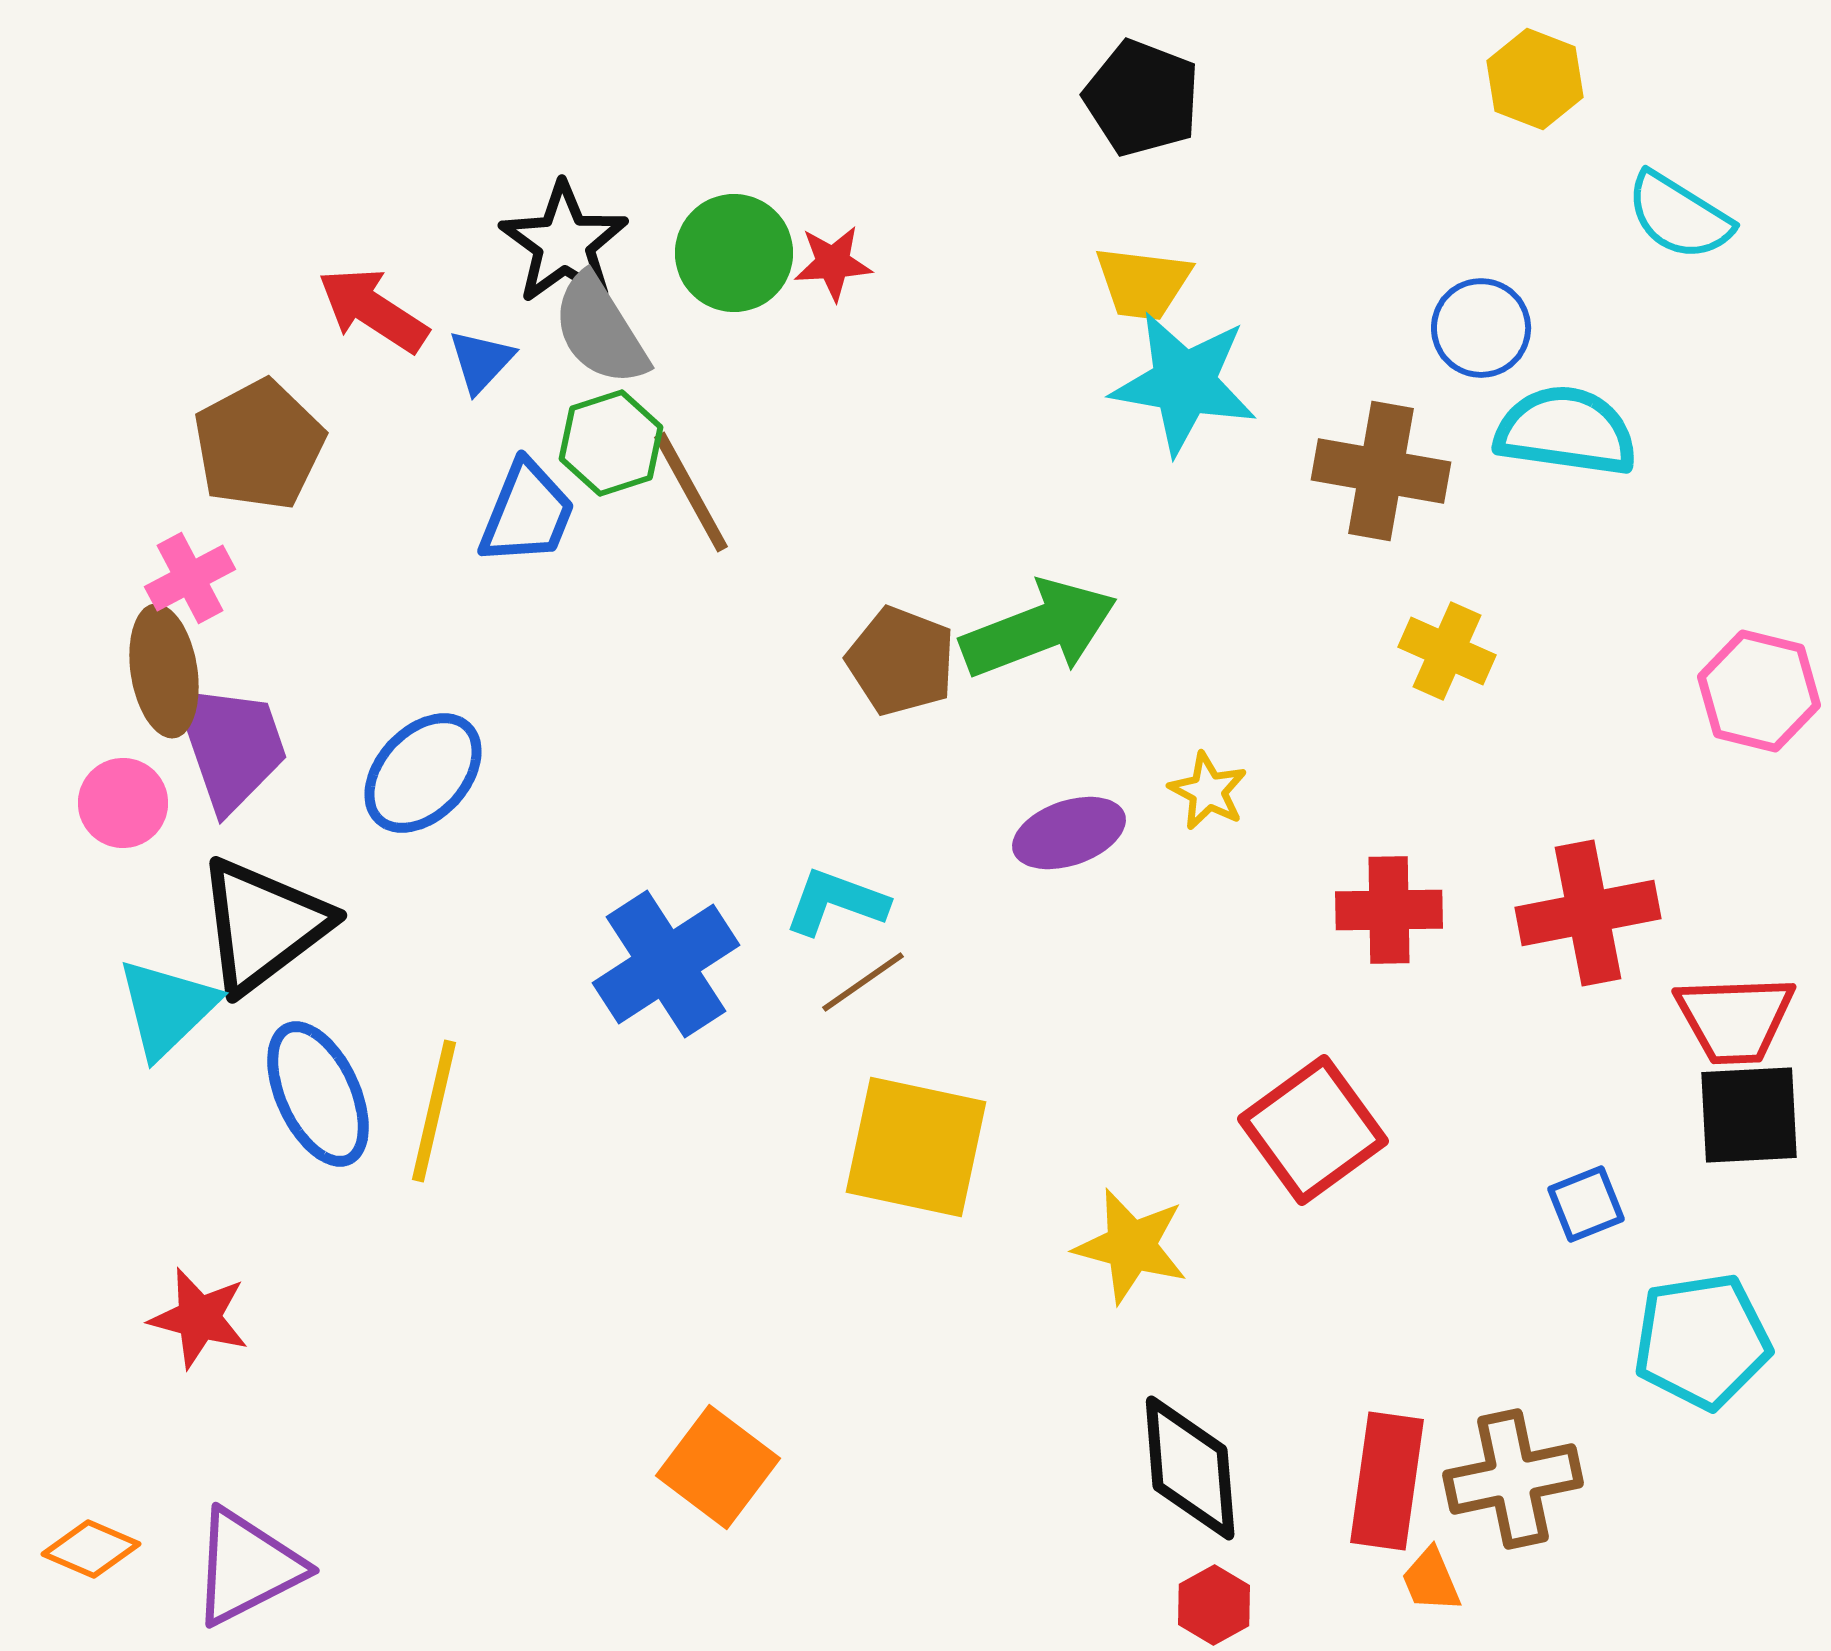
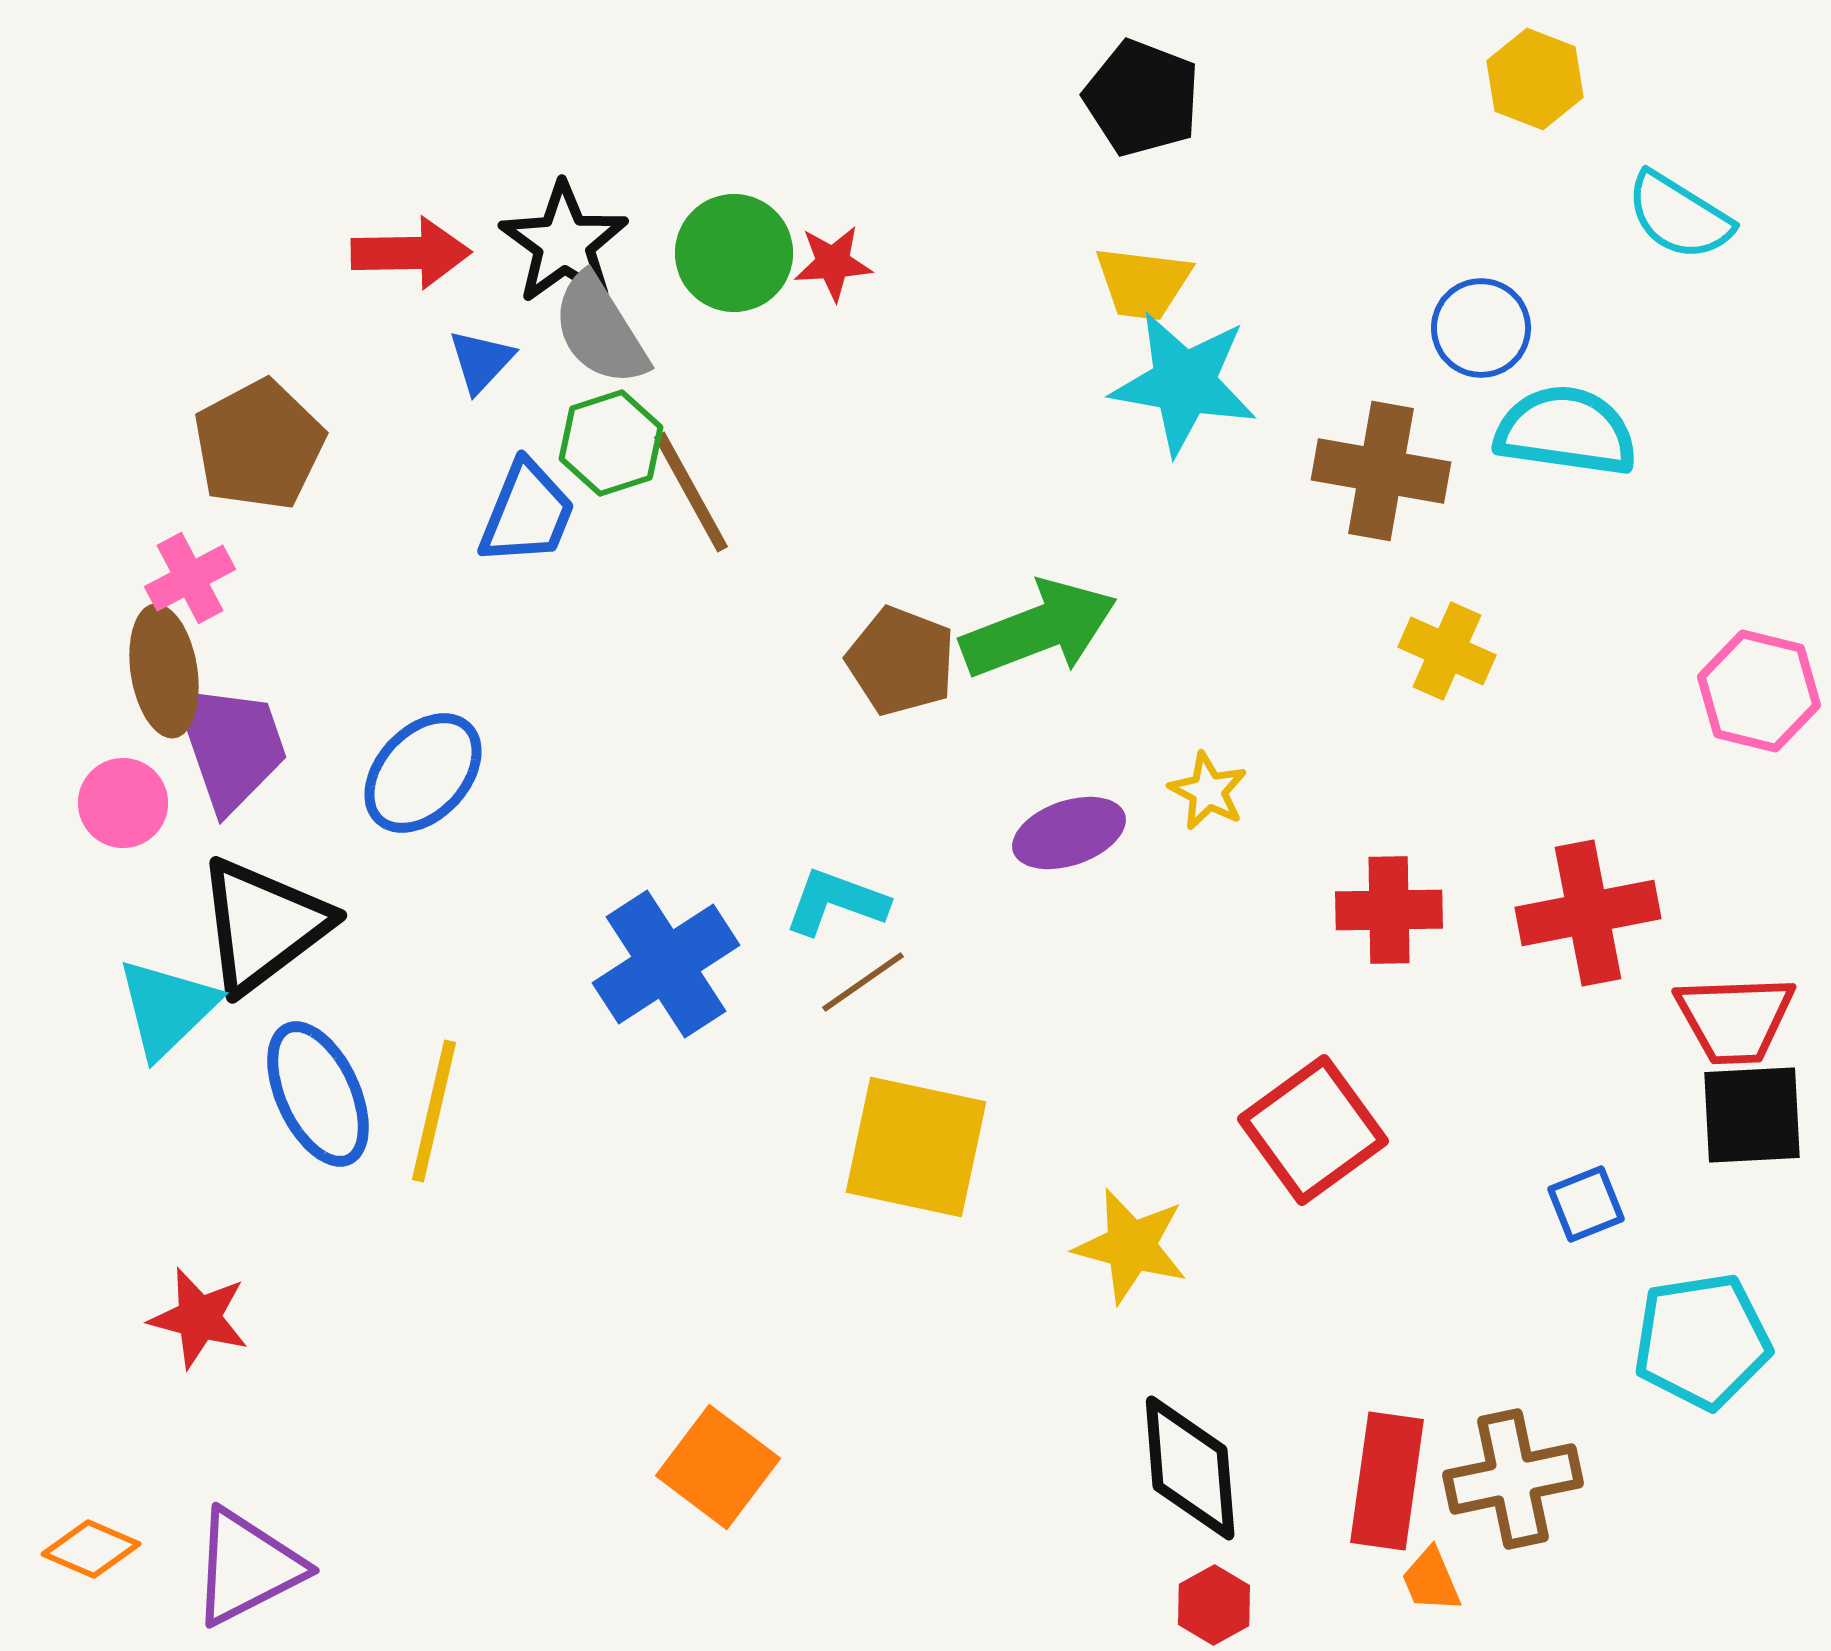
red arrow at (373, 310): moved 38 px right, 57 px up; rotated 146 degrees clockwise
black square at (1749, 1115): moved 3 px right
